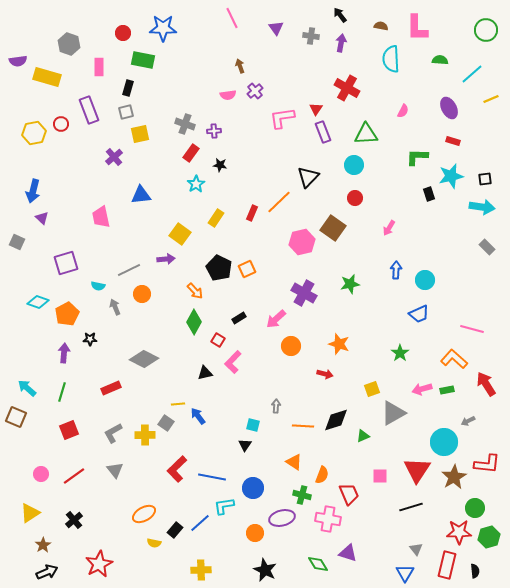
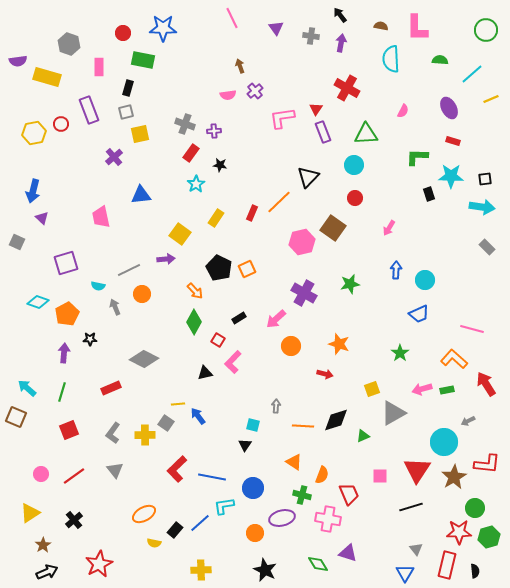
cyan star at (451, 176): rotated 15 degrees clockwise
gray L-shape at (113, 433): rotated 25 degrees counterclockwise
